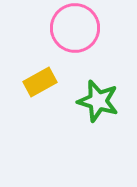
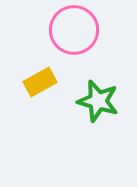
pink circle: moved 1 px left, 2 px down
